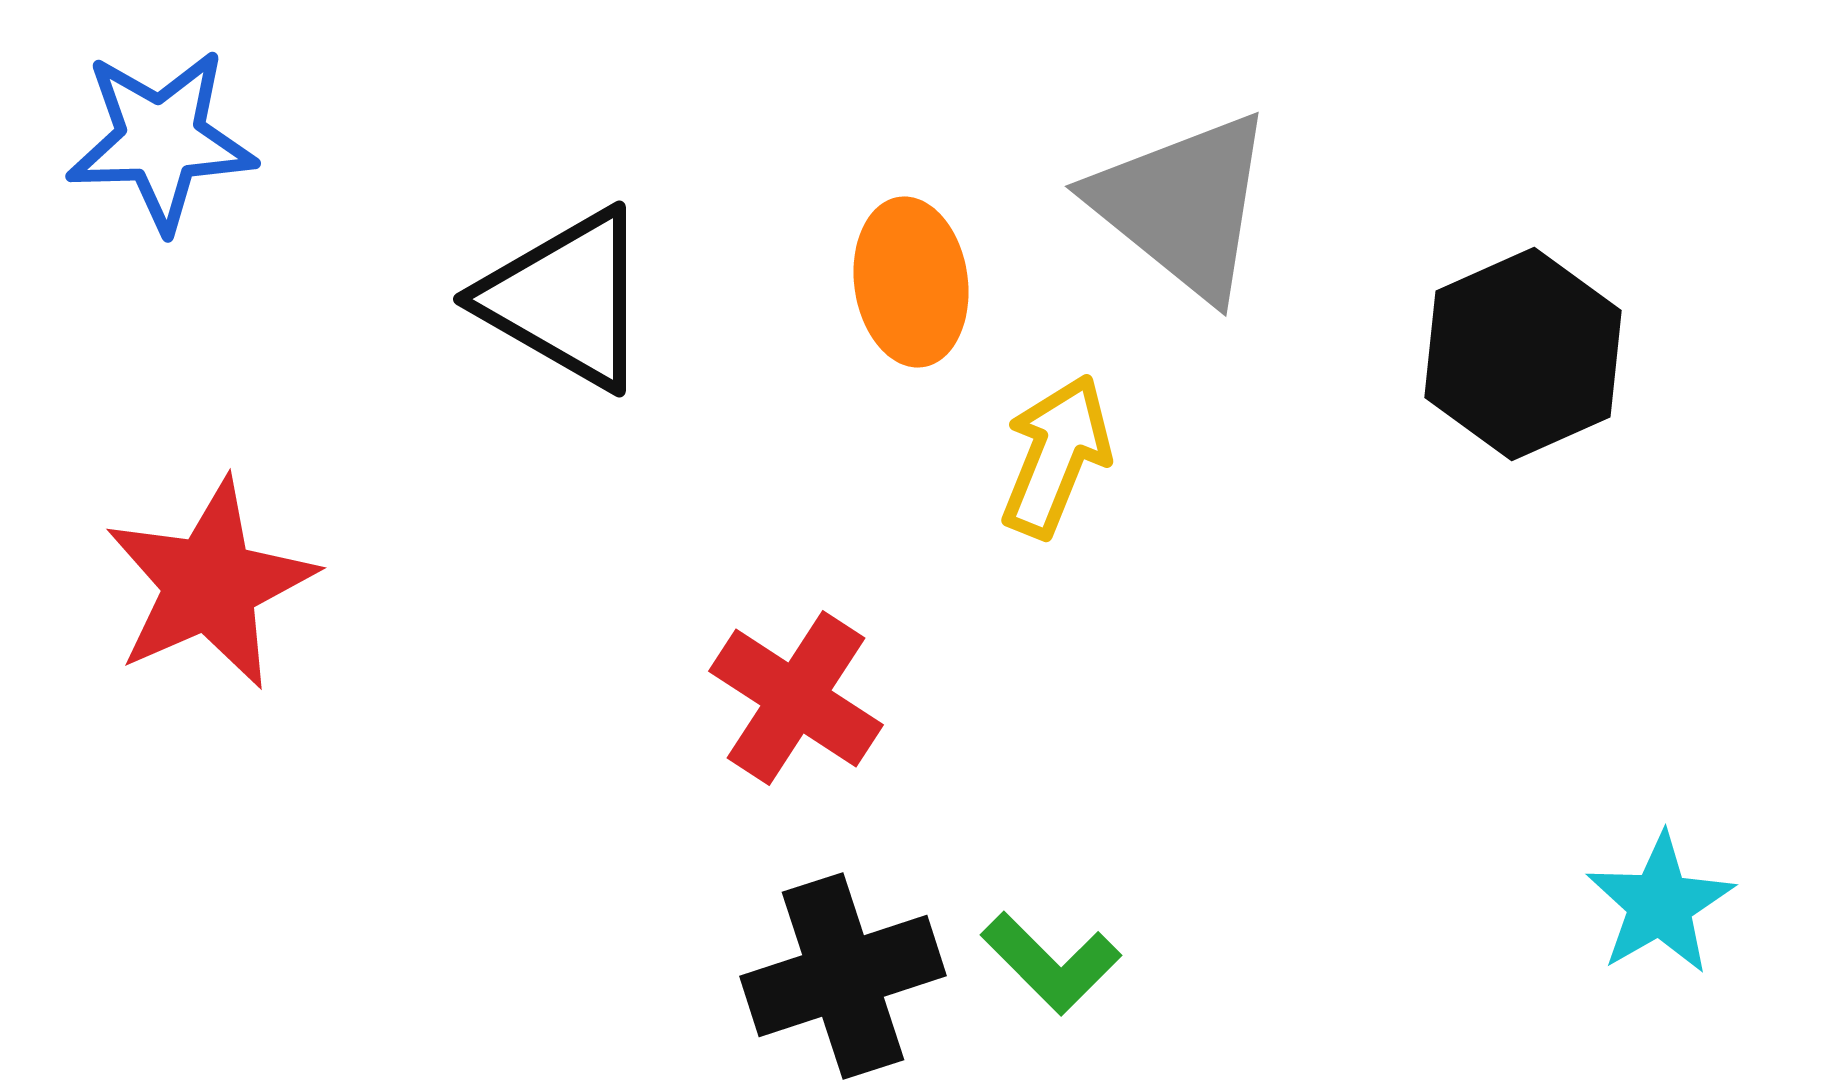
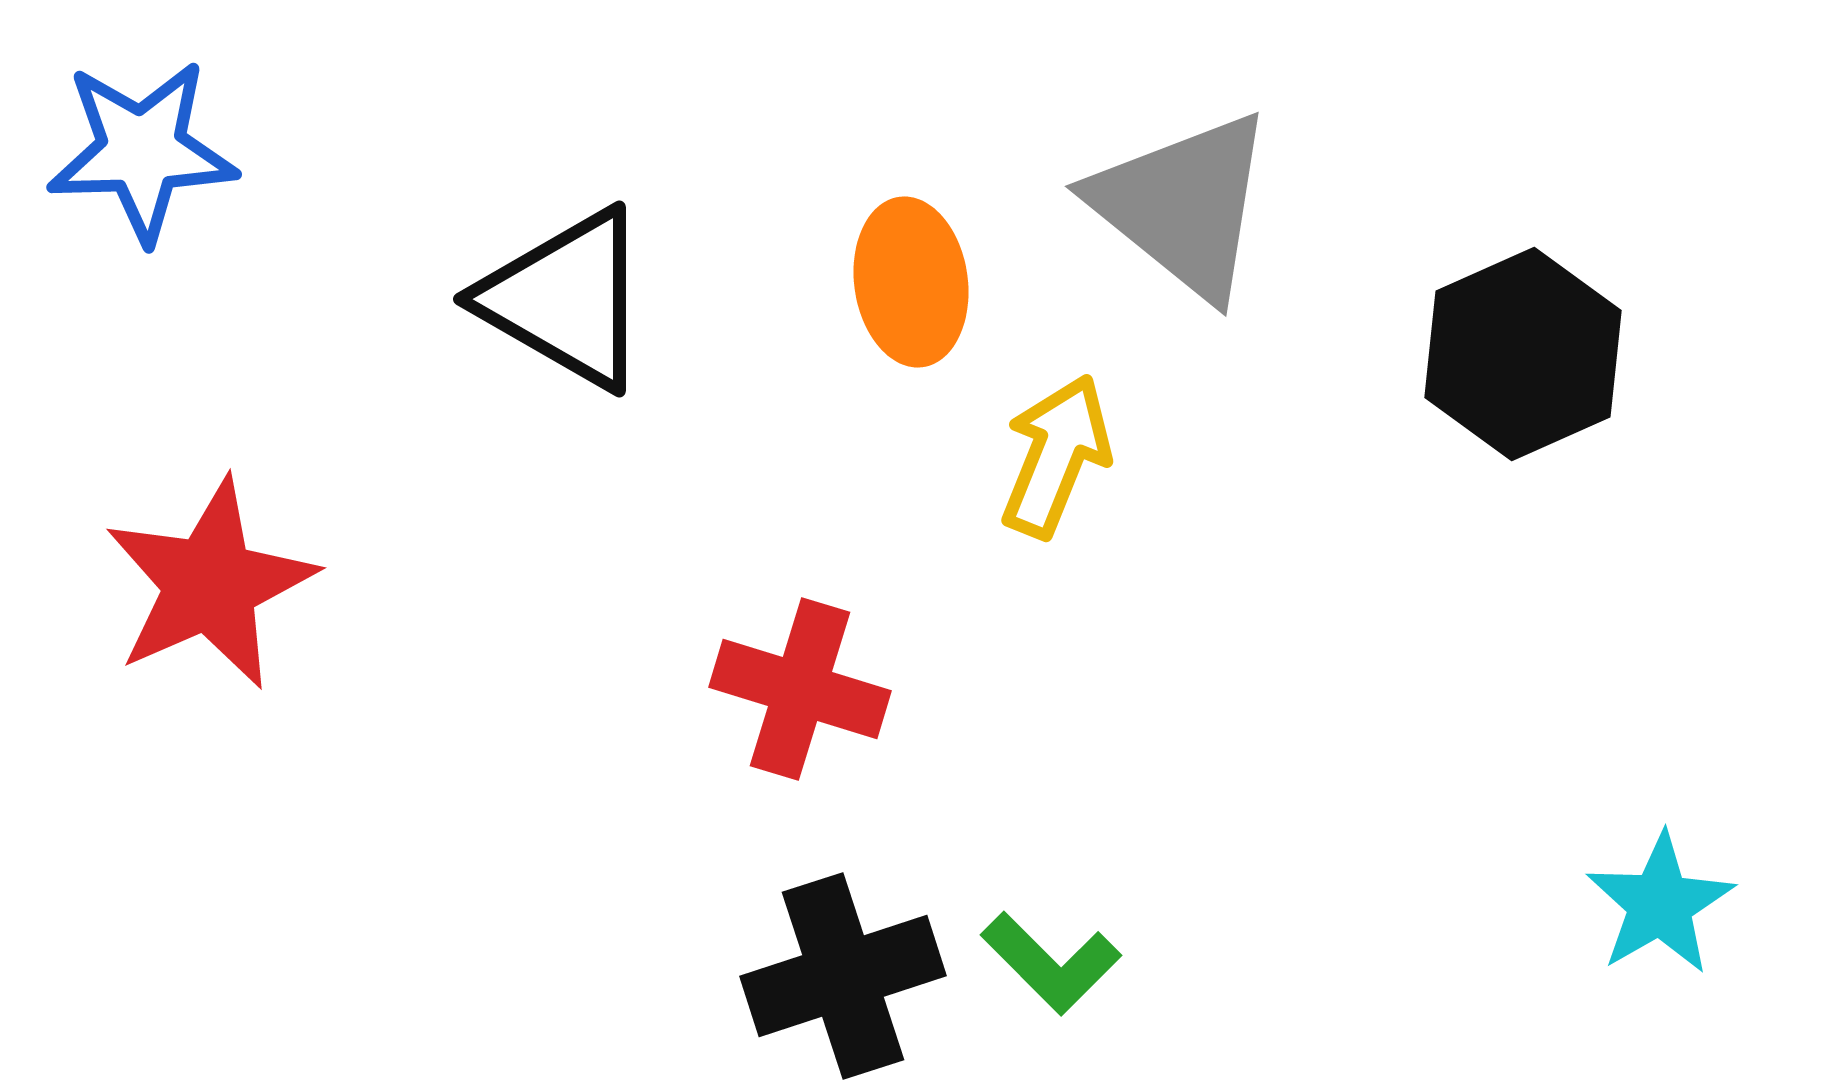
blue star: moved 19 px left, 11 px down
red cross: moved 4 px right, 9 px up; rotated 16 degrees counterclockwise
